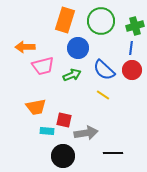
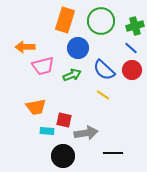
blue line: rotated 56 degrees counterclockwise
